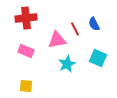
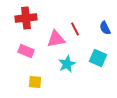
blue semicircle: moved 11 px right, 4 px down
pink triangle: moved 1 px left, 1 px up
yellow square: moved 9 px right, 4 px up
